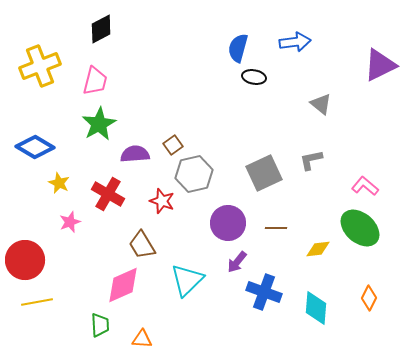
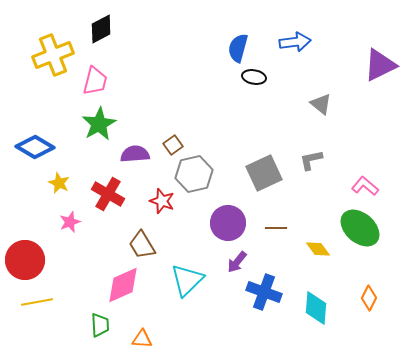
yellow cross: moved 13 px right, 11 px up
yellow diamond: rotated 60 degrees clockwise
